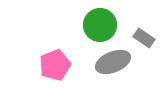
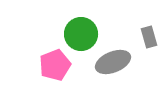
green circle: moved 19 px left, 9 px down
gray rectangle: moved 5 px right, 1 px up; rotated 40 degrees clockwise
